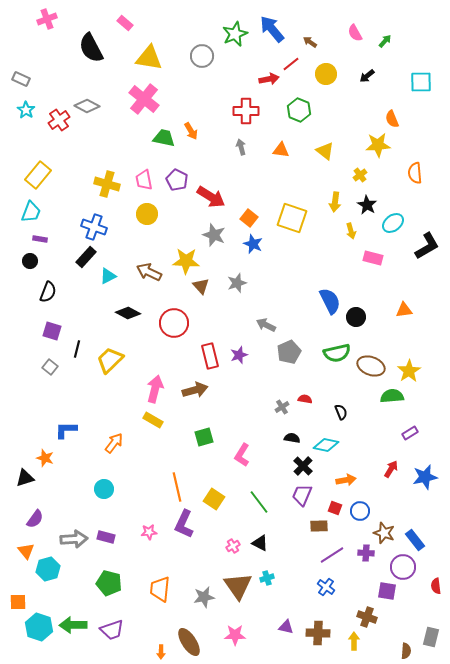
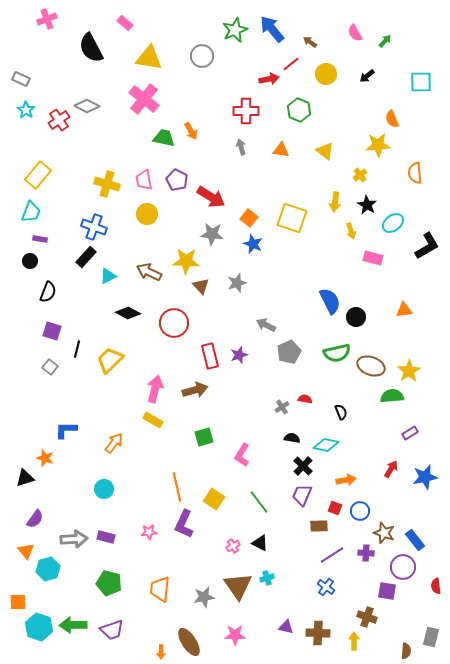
green star at (235, 34): moved 4 px up
gray star at (214, 235): moved 2 px left, 1 px up; rotated 15 degrees counterclockwise
